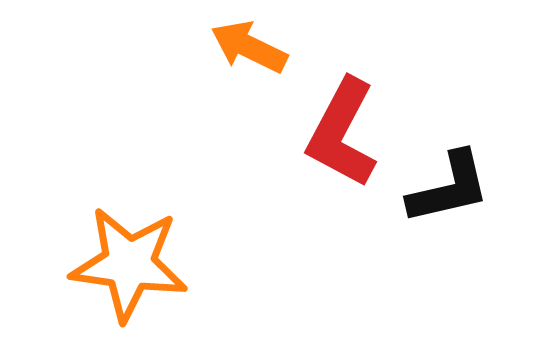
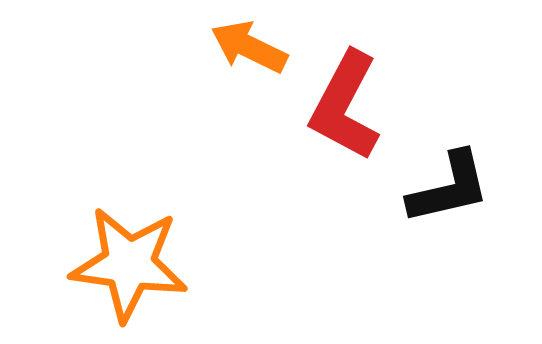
red L-shape: moved 3 px right, 27 px up
